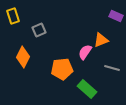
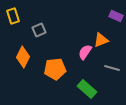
orange pentagon: moved 7 px left
